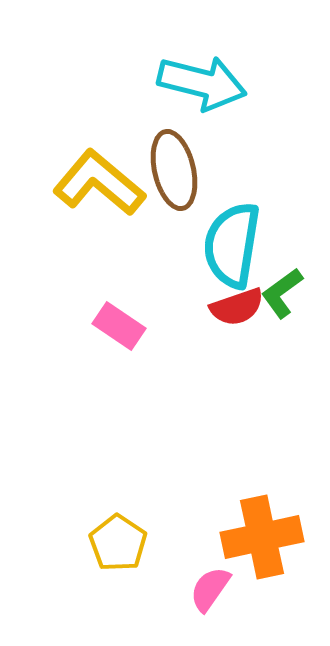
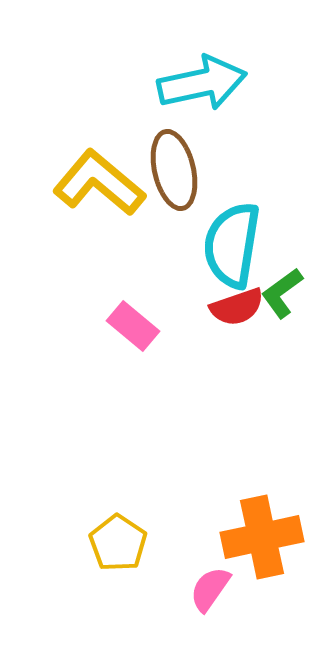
cyan arrow: rotated 26 degrees counterclockwise
pink rectangle: moved 14 px right; rotated 6 degrees clockwise
